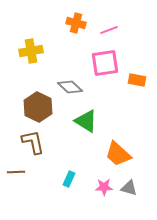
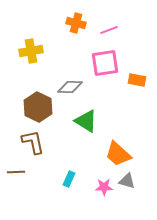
gray diamond: rotated 40 degrees counterclockwise
gray triangle: moved 2 px left, 7 px up
